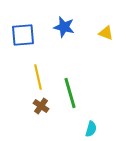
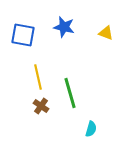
blue square: rotated 15 degrees clockwise
